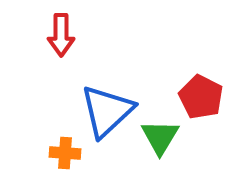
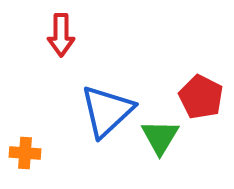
orange cross: moved 40 px left
